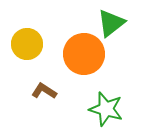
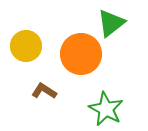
yellow circle: moved 1 px left, 2 px down
orange circle: moved 3 px left
green star: rotated 12 degrees clockwise
